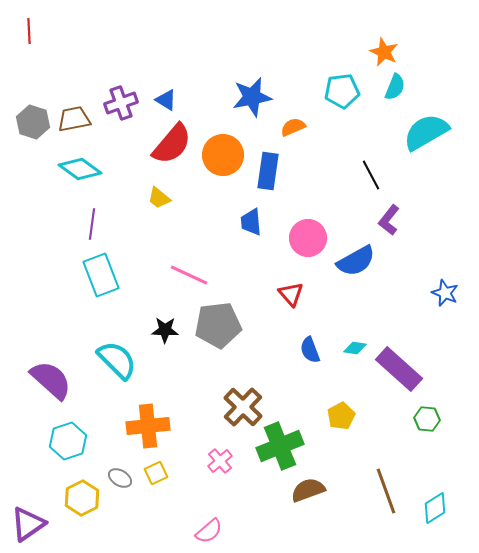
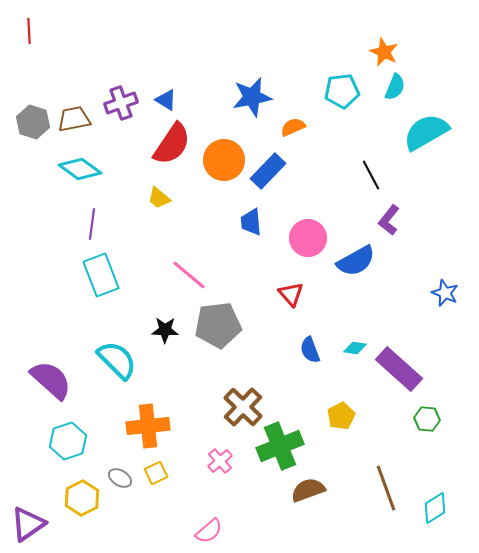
red semicircle at (172, 144): rotated 6 degrees counterclockwise
orange circle at (223, 155): moved 1 px right, 5 px down
blue rectangle at (268, 171): rotated 36 degrees clockwise
pink line at (189, 275): rotated 15 degrees clockwise
brown line at (386, 491): moved 3 px up
